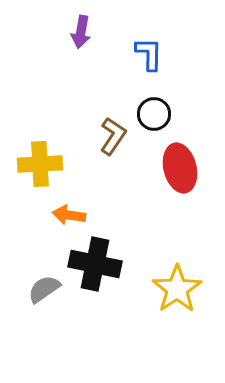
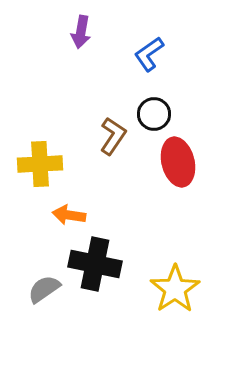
blue L-shape: rotated 126 degrees counterclockwise
red ellipse: moved 2 px left, 6 px up
yellow star: moved 2 px left
